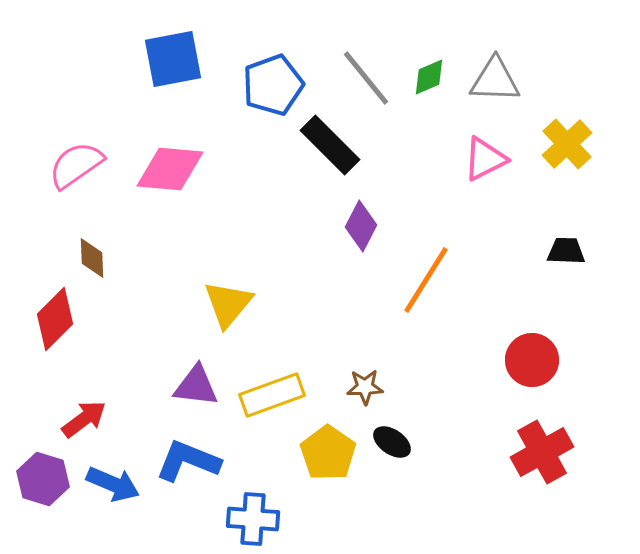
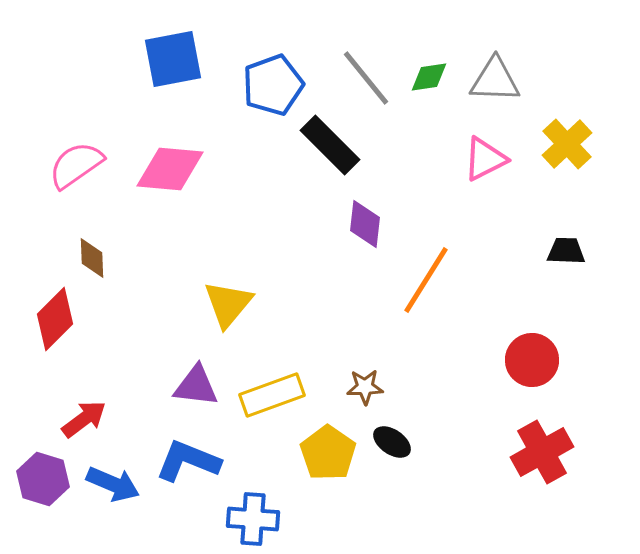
green diamond: rotated 15 degrees clockwise
purple diamond: moved 4 px right, 2 px up; rotated 21 degrees counterclockwise
